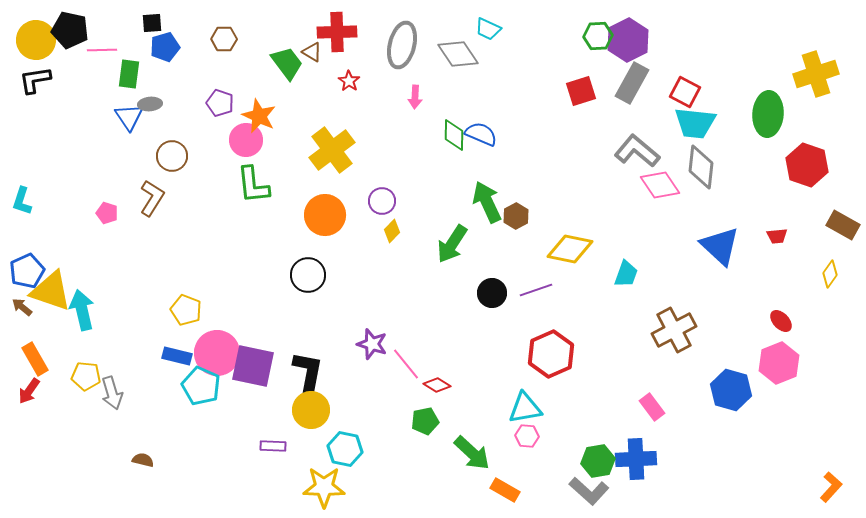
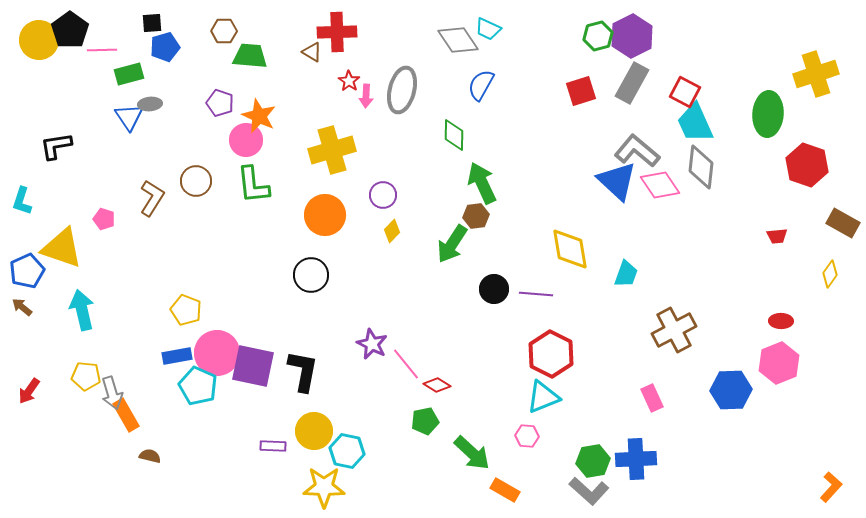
black pentagon at (70, 30): rotated 24 degrees clockwise
green hexagon at (598, 36): rotated 12 degrees counterclockwise
brown hexagon at (224, 39): moved 8 px up
yellow circle at (36, 40): moved 3 px right
purple hexagon at (628, 40): moved 4 px right, 4 px up
gray ellipse at (402, 45): moved 45 px down
gray diamond at (458, 54): moved 14 px up
green trapezoid at (287, 63): moved 37 px left, 7 px up; rotated 48 degrees counterclockwise
green rectangle at (129, 74): rotated 68 degrees clockwise
black L-shape at (35, 80): moved 21 px right, 66 px down
pink arrow at (415, 97): moved 49 px left, 1 px up
cyan trapezoid at (695, 123): rotated 60 degrees clockwise
blue semicircle at (481, 134): moved 49 px up; rotated 84 degrees counterclockwise
yellow cross at (332, 150): rotated 21 degrees clockwise
brown circle at (172, 156): moved 24 px right, 25 px down
purple circle at (382, 201): moved 1 px right, 6 px up
green arrow at (487, 202): moved 5 px left, 19 px up
pink pentagon at (107, 213): moved 3 px left, 6 px down
brown hexagon at (516, 216): moved 40 px left; rotated 20 degrees clockwise
brown rectangle at (843, 225): moved 2 px up
blue triangle at (720, 246): moved 103 px left, 65 px up
yellow diamond at (570, 249): rotated 69 degrees clockwise
black circle at (308, 275): moved 3 px right
purple line at (536, 290): moved 4 px down; rotated 24 degrees clockwise
yellow triangle at (51, 291): moved 11 px right, 43 px up
black circle at (492, 293): moved 2 px right, 4 px up
red ellipse at (781, 321): rotated 45 degrees counterclockwise
purple star at (372, 344): rotated 8 degrees clockwise
red hexagon at (551, 354): rotated 9 degrees counterclockwise
blue rectangle at (177, 356): rotated 24 degrees counterclockwise
orange rectangle at (35, 359): moved 91 px right, 56 px down
black L-shape at (308, 372): moved 5 px left, 1 px up
cyan pentagon at (201, 386): moved 3 px left
blue hexagon at (731, 390): rotated 18 degrees counterclockwise
pink rectangle at (652, 407): moved 9 px up; rotated 12 degrees clockwise
cyan triangle at (525, 408): moved 18 px right, 11 px up; rotated 12 degrees counterclockwise
yellow circle at (311, 410): moved 3 px right, 21 px down
cyan hexagon at (345, 449): moved 2 px right, 2 px down
brown semicircle at (143, 460): moved 7 px right, 4 px up
green hexagon at (598, 461): moved 5 px left
